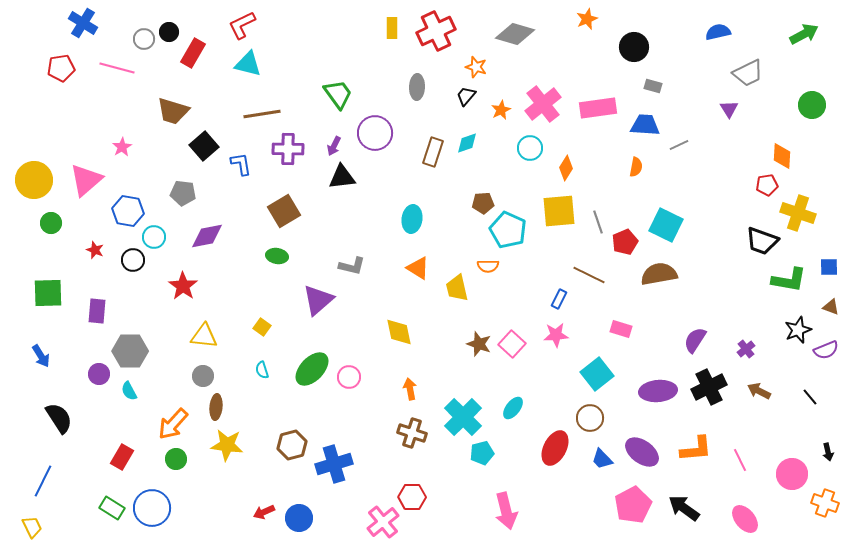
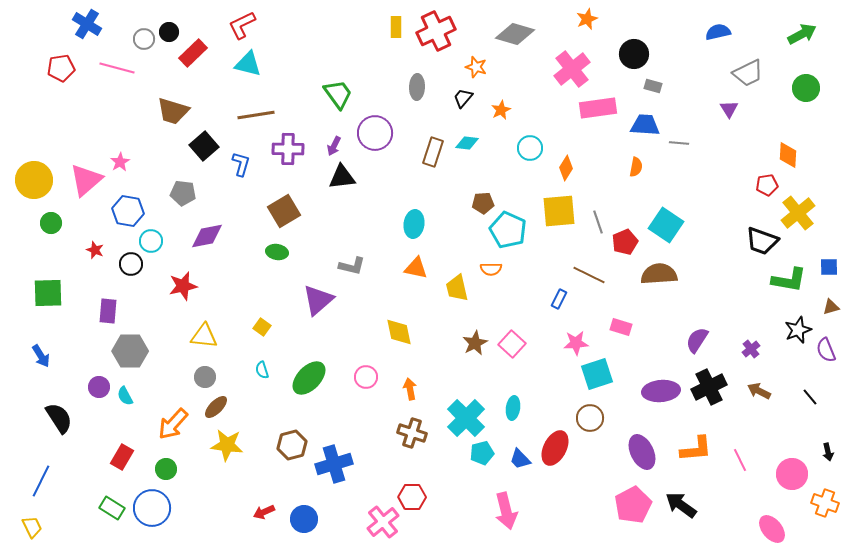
blue cross at (83, 23): moved 4 px right, 1 px down
yellow rectangle at (392, 28): moved 4 px right, 1 px up
green arrow at (804, 34): moved 2 px left
black circle at (634, 47): moved 7 px down
red rectangle at (193, 53): rotated 16 degrees clockwise
black trapezoid at (466, 96): moved 3 px left, 2 px down
pink cross at (543, 104): moved 29 px right, 35 px up
green circle at (812, 105): moved 6 px left, 17 px up
brown line at (262, 114): moved 6 px left, 1 px down
cyan diamond at (467, 143): rotated 25 degrees clockwise
gray line at (679, 145): moved 2 px up; rotated 30 degrees clockwise
pink star at (122, 147): moved 2 px left, 15 px down
orange diamond at (782, 156): moved 6 px right, 1 px up
blue L-shape at (241, 164): rotated 25 degrees clockwise
yellow cross at (798, 213): rotated 32 degrees clockwise
cyan ellipse at (412, 219): moved 2 px right, 5 px down
cyan square at (666, 225): rotated 8 degrees clockwise
cyan circle at (154, 237): moved 3 px left, 4 px down
green ellipse at (277, 256): moved 4 px up
black circle at (133, 260): moved 2 px left, 4 px down
orange semicircle at (488, 266): moved 3 px right, 3 px down
orange triangle at (418, 268): moved 2 px left; rotated 20 degrees counterclockwise
brown semicircle at (659, 274): rotated 6 degrees clockwise
red star at (183, 286): rotated 24 degrees clockwise
brown triangle at (831, 307): rotated 36 degrees counterclockwise
purple rectangle at (97, 311): moved 11 px right
pink rectangle at (621, 329): moved 2 px up
pink star at (556, 335): moved 20 px right, 8 px down
purple semicircle at (695, 340): moved 2 px right
brown star at (479, 344): moved 4 px left, 1 px up; rotated 25 degrees clockwise
purple cross at (746, 349): moved 5 px right
purple semicircle at (826, 350): rotated 90 degrees clockwise
green ellipse at (312, 369): moved 3 px left, 9 px down
purple circle at (99, 374): moved 13 px down
cyan square at (597, 374): rotated 20 degrees clockwise
gray circle at (203, 376): moved 2 px right, 1 px down
pink circle at (349, 377): moved 17 px right
cyan semicircle at (129, 391): moved 4 px left, 5 px down
purple ellipse at (658, 391): moved 3 px right
brown ellipse at (216, 407): rotated 40 degrees clockwise
cyan ellipse at (513, 408): rotated 30 degrees counterclockwise
cyan cross at (463, 417): moved 3 px right, 1 px down
purple ellipse at (642, 452): rotated 28 degrees clockwise
green circle at (176, 459): moved 10 px left, 10 px down
blue trapezoid at (602, 459): moved 82 px left
blue line at (43, 481): moved 2 px left
black arrow at (684, 508): moved 3 px left, 3 px up
blue circle at (299, 518): moved 5 px right, 1 px down
pink ellipse at (745, 519): moved 27 px right, 10 px down
